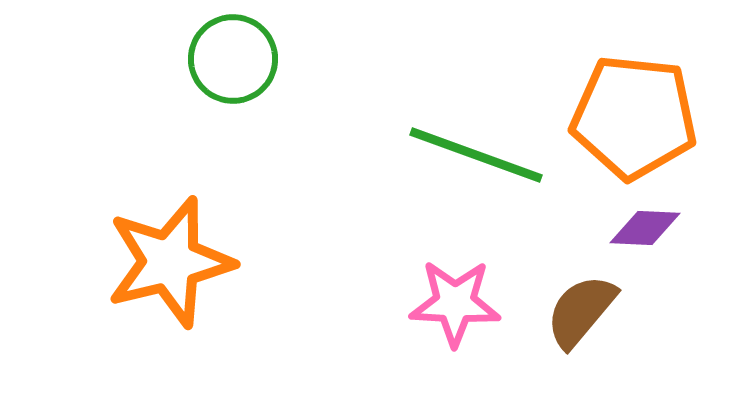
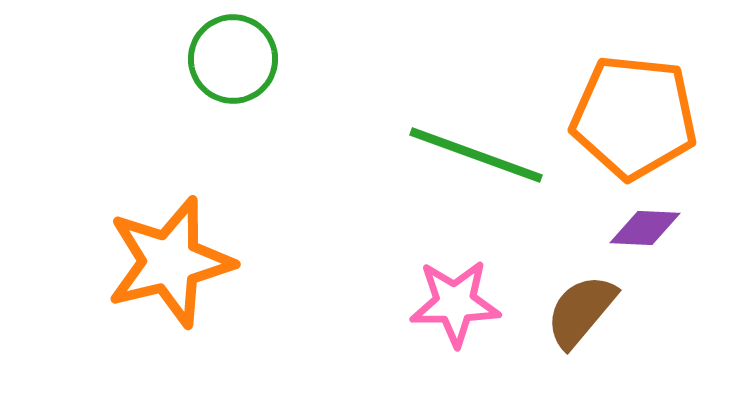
pink star: rotated 4 degrees counterclockwise
